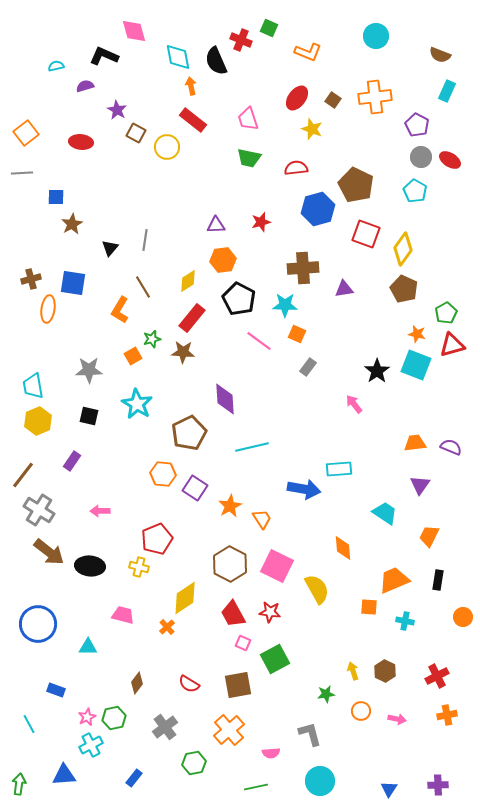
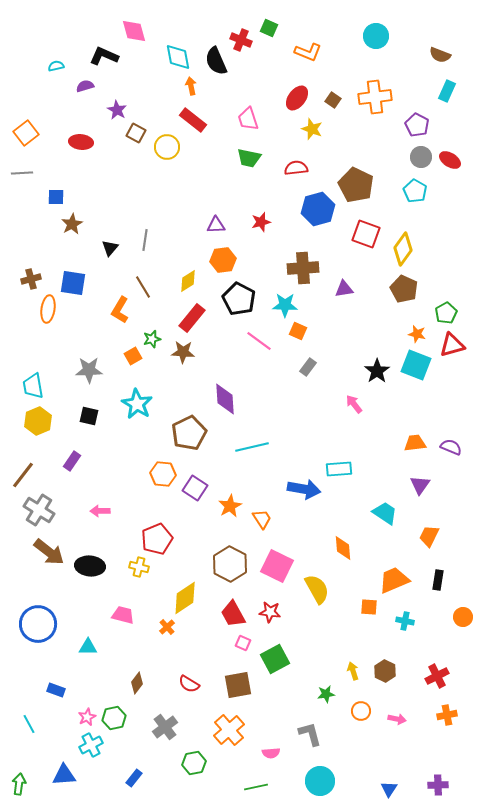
orange square at (297, 334): moved 1 px right, 3 px up
